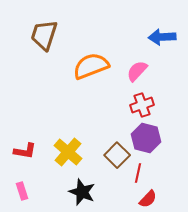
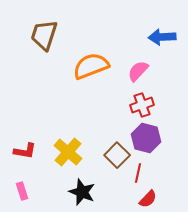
pink semicircle: moved 1 px right
